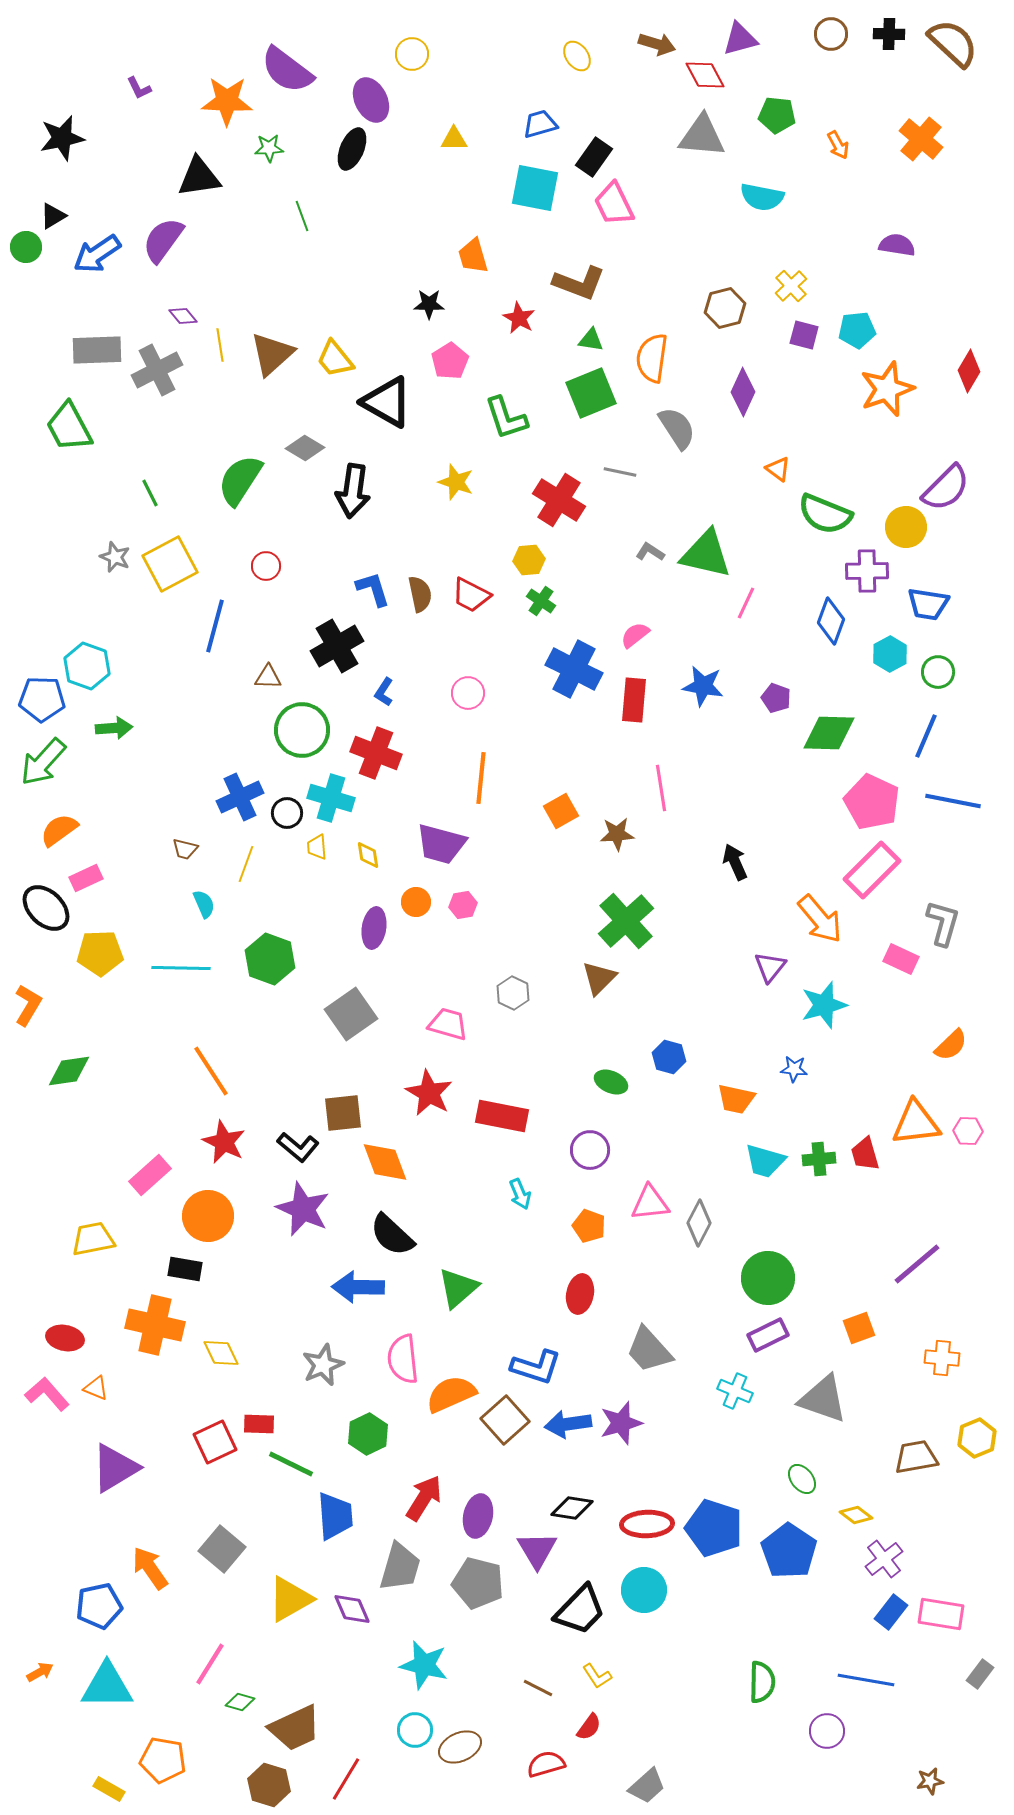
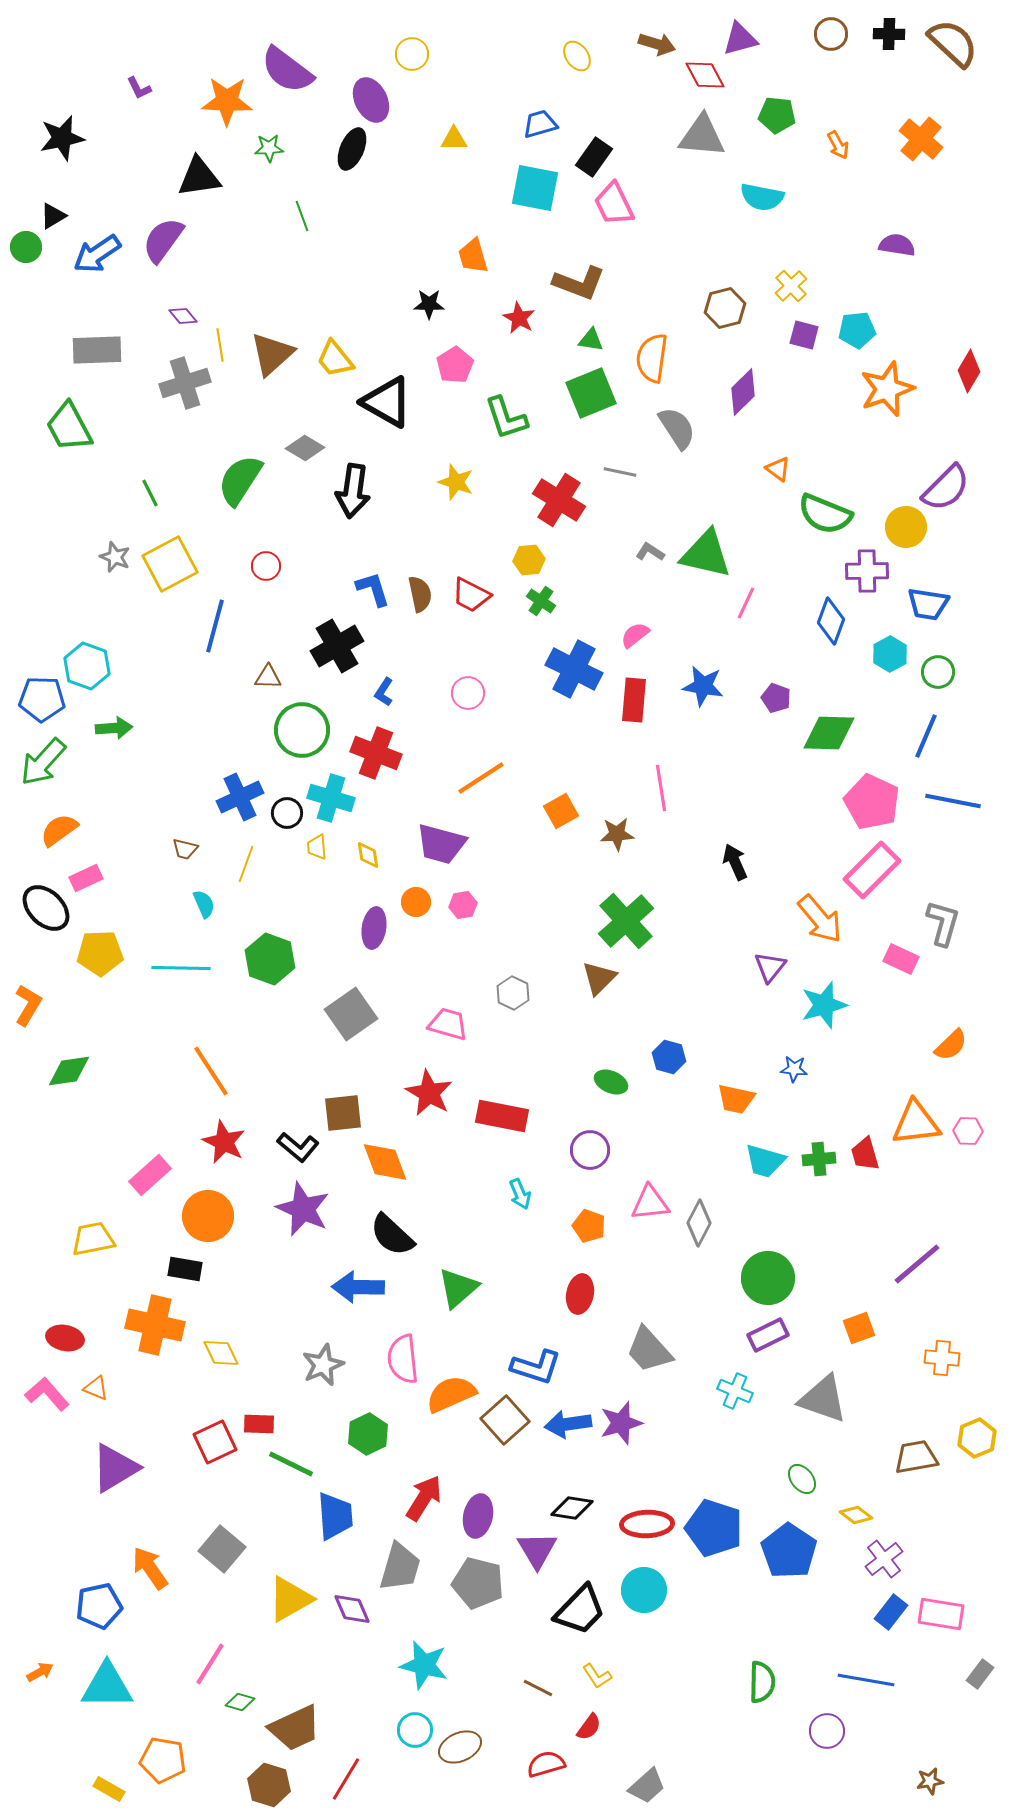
pink pentagon at (450, 361): moved 5 px right, 4 px down
gray cross at (157, 370): moved 28 px right, 13 px down; rotated 9 degrees clockwise
purple diamond at (743, 392): rotated 21 degrees clockwise
orange line at (481, 778): rotated 51 degrees clockwise
